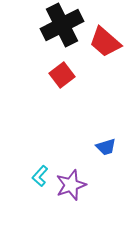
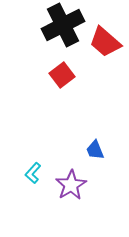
black cross: moved 1 px right
blue trapezoid: moved 11 px left, 3 px down; rotated 85 degrees clockwise
cyan L-shape: moved 7 px left, 3 px up
purple star: rotated 12 degrees counterclockwise
